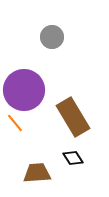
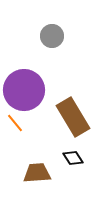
gray circle: moved 1 px up
